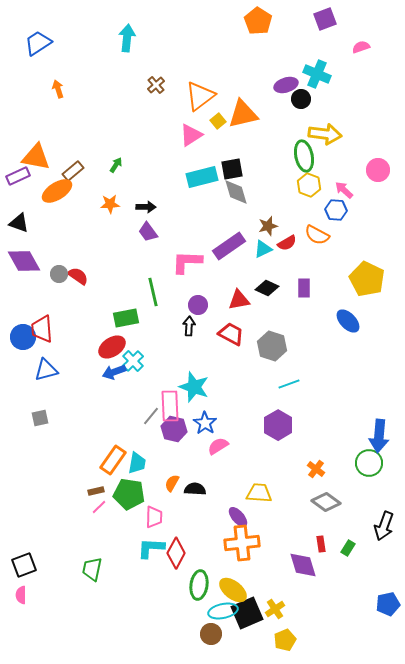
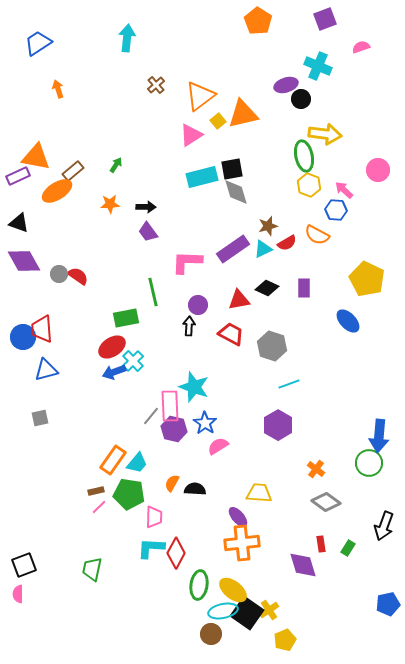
cyan cross at (317, 74): moved 1 px right, 8 px up
purple rectangle at (229, 246): moved 4 px right, 3 px down
cyan trapezoid at (137, 463): rotated 30 degrees clockwise
pink semicircle at (21, 595): moved 3 px left, 1 px up
yellow cross at (275, 609): moved 6 px left, 1 px down
black square at (247, 613): rotated 32 degrees counterclockwise
